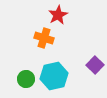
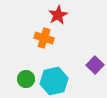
cyan hexagon: moved 5 px down
